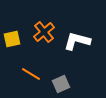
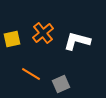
orange cross: moved 1 px left, 1 px down
